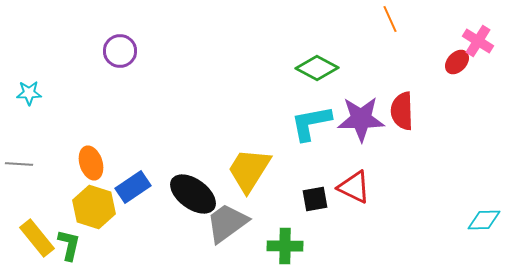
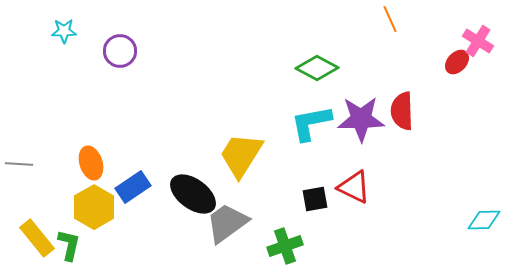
cyan star: moved 35 px right, 62 px up
yellow trapezoid: moved 8 px left, 15 px up
yellow hexagon: rotated 12 degrees clockwise
green cross: rotated 20 degrees counterclockwise
